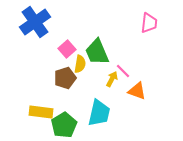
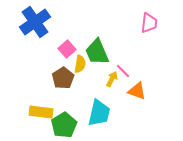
brown pentagon: moved 2 px left; rotated 15 degrees counterclockwise
